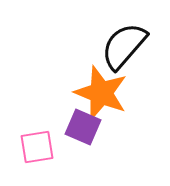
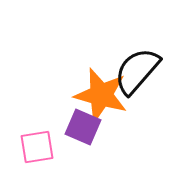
black semicircle: moved 13 px right, 25 px down
orange star: moved 2 px down; rotated 6 degrees counterclockwise
